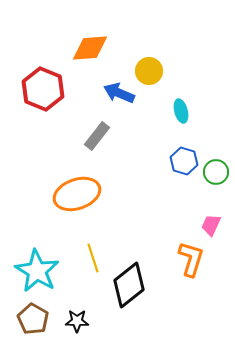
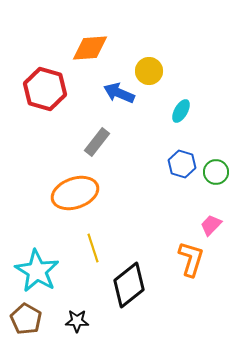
red hexagon: moved 2 px right; rotated 6 degrees counterclockwise
cyan ellipse: rotated 45 degrees clockwise
gray rectangle: moved 6 px down
blue hexagon: moved 2 px left, 3 px down
orange ellipse: moved 2 px left, 1 px up
pink trapezoid: rotated 20 degrees clockwise
yellow line: moved 10 px up
brown pentagon: moved 7 px left
